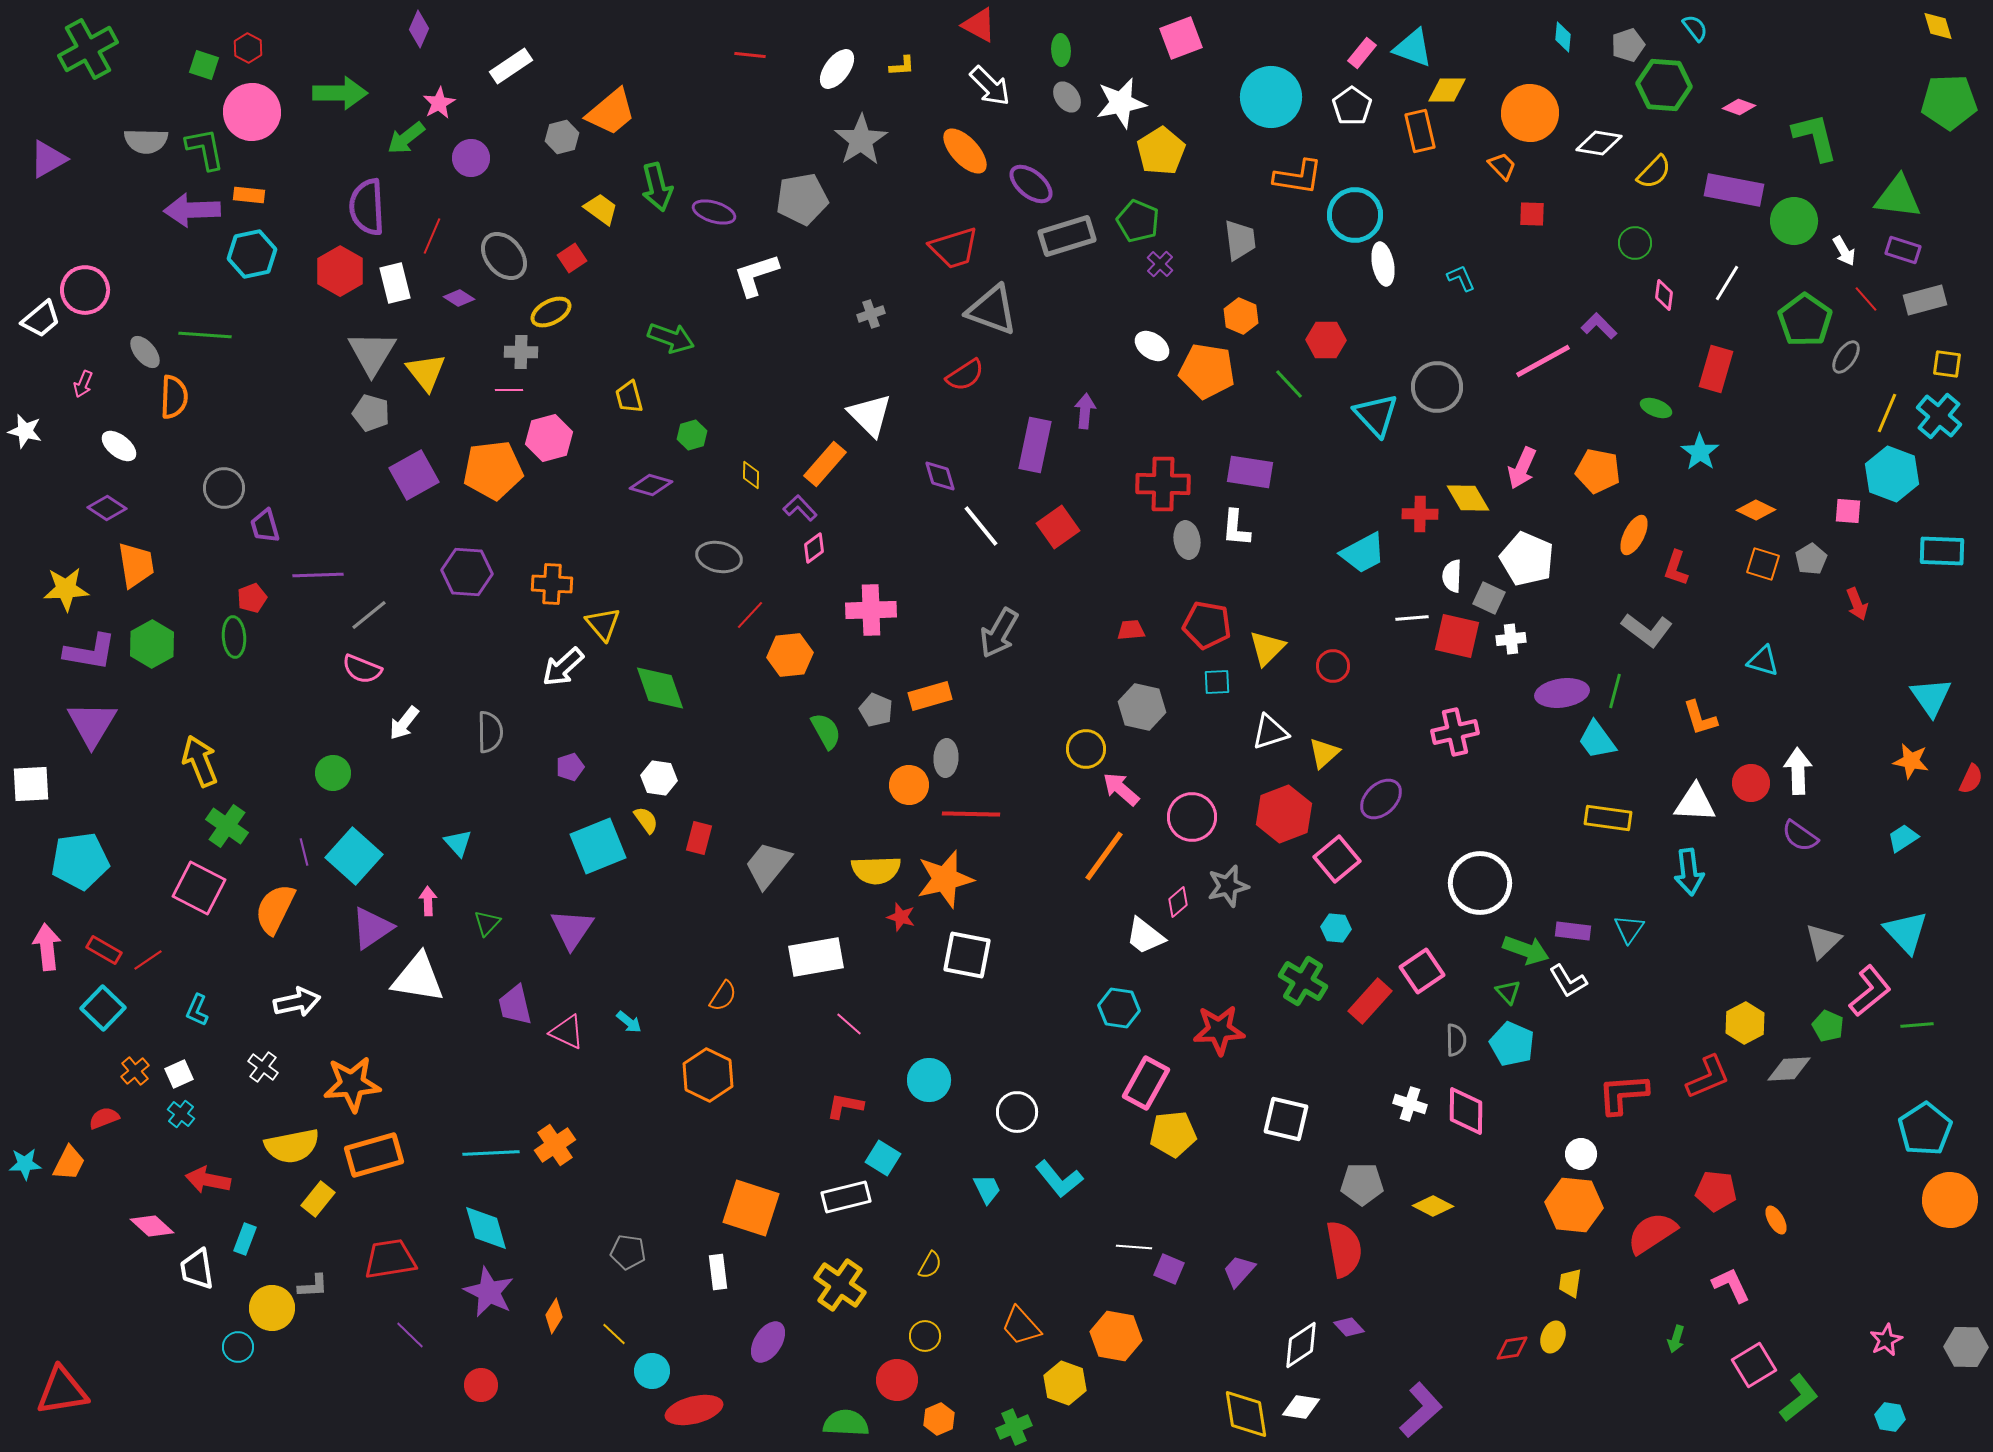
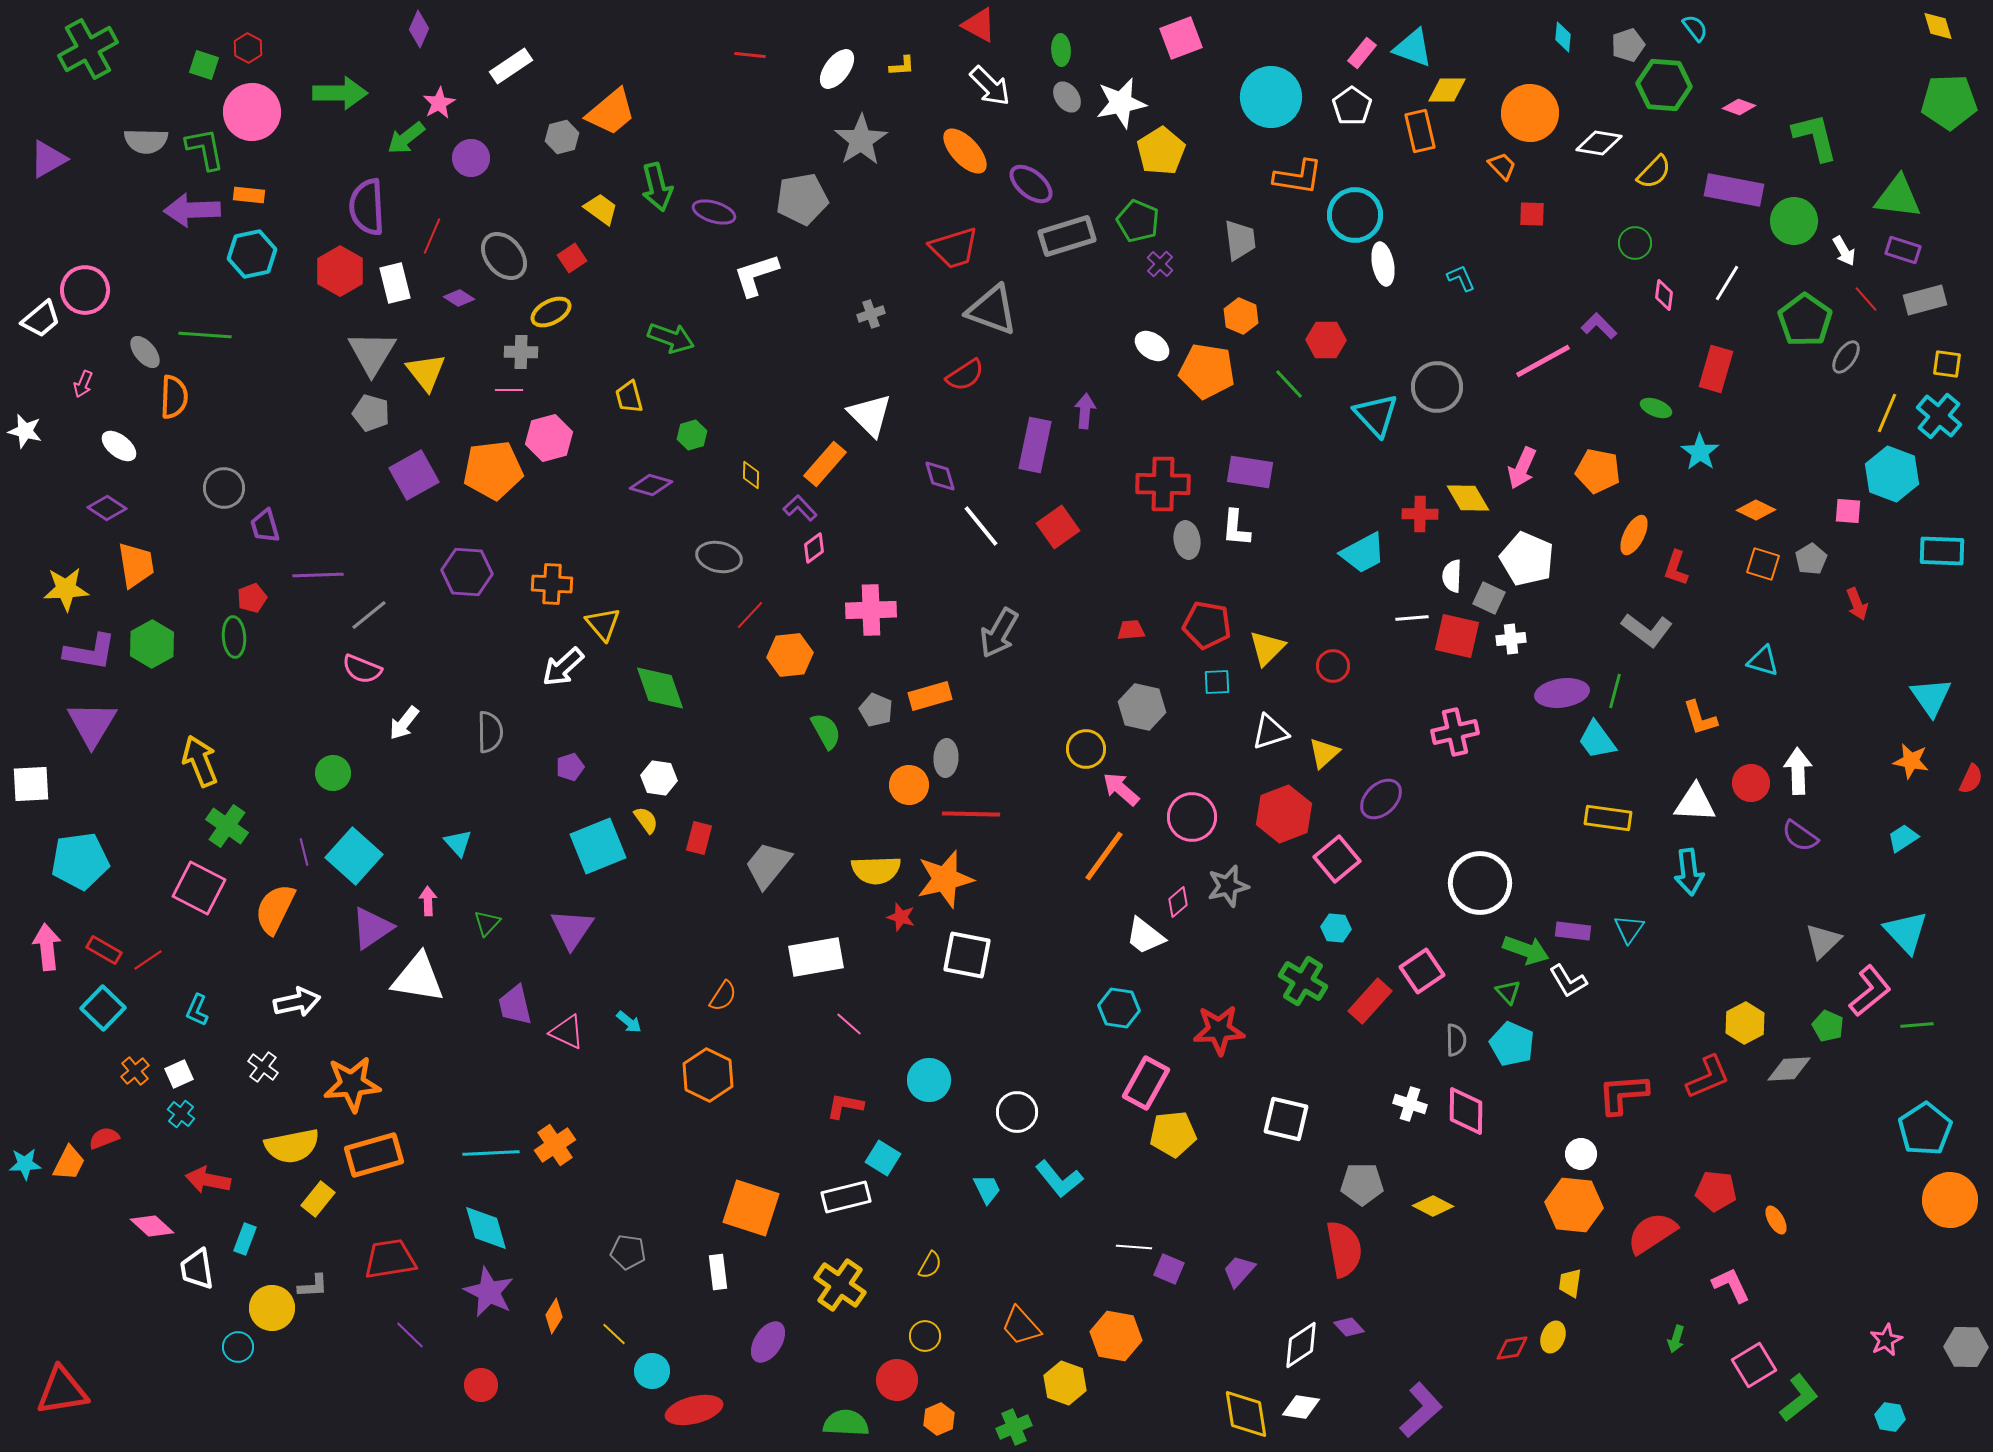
red semicircle at (104, 1118): moved 20 px down
